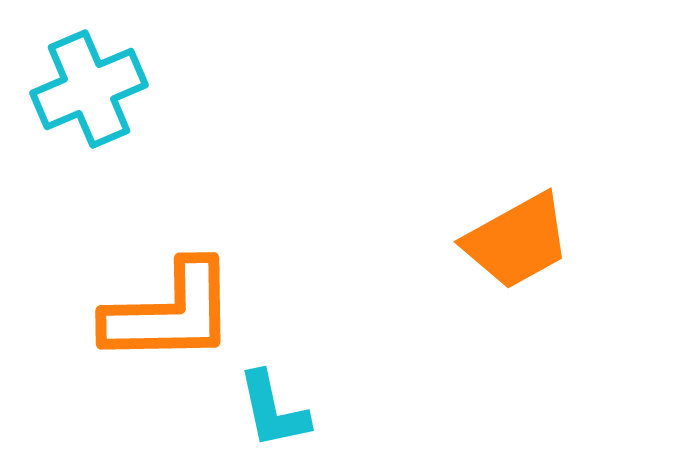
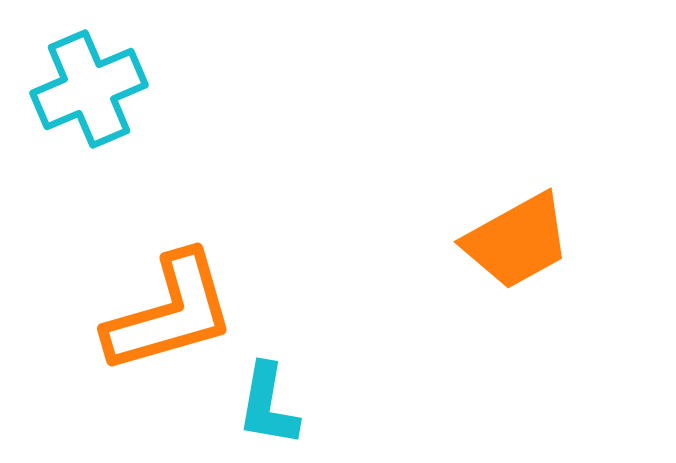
orange L-shape: rotated 15 degrees counterclockwise
cyan L-shape: moved 5 px left, 5 px up; rotated 22 degrees clockwise
